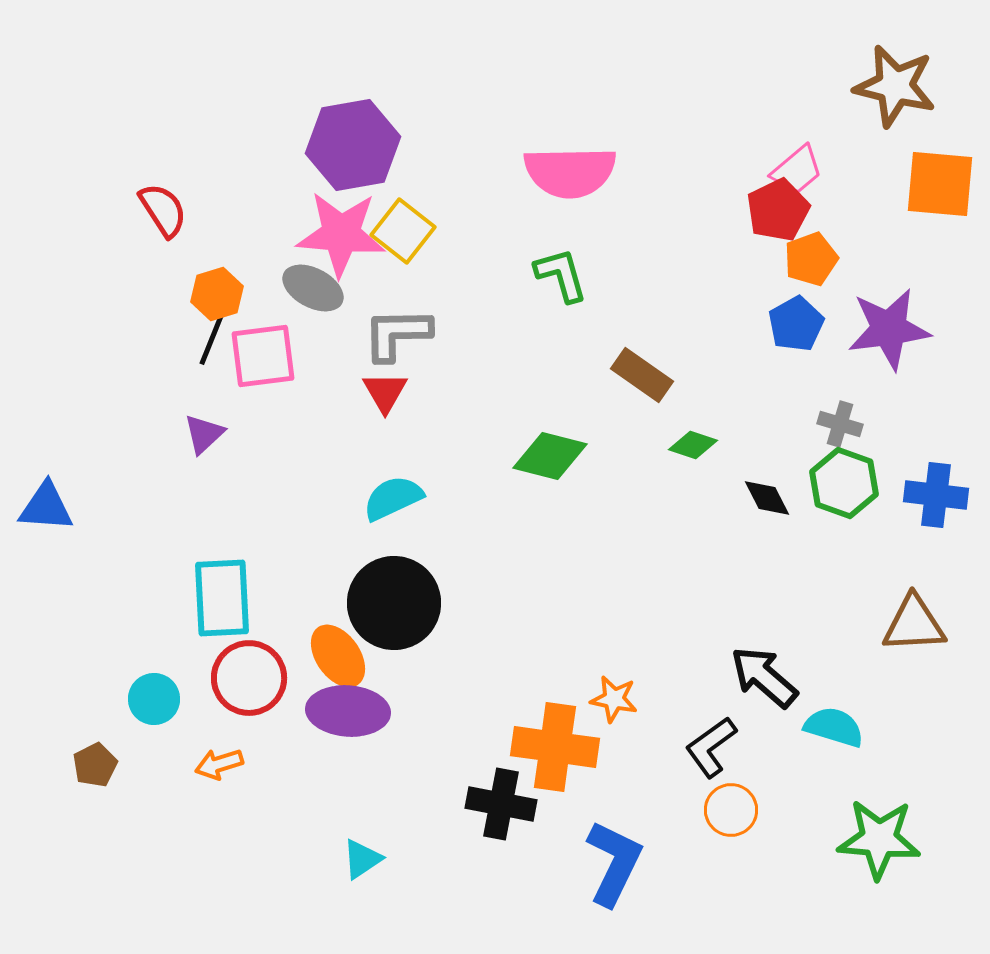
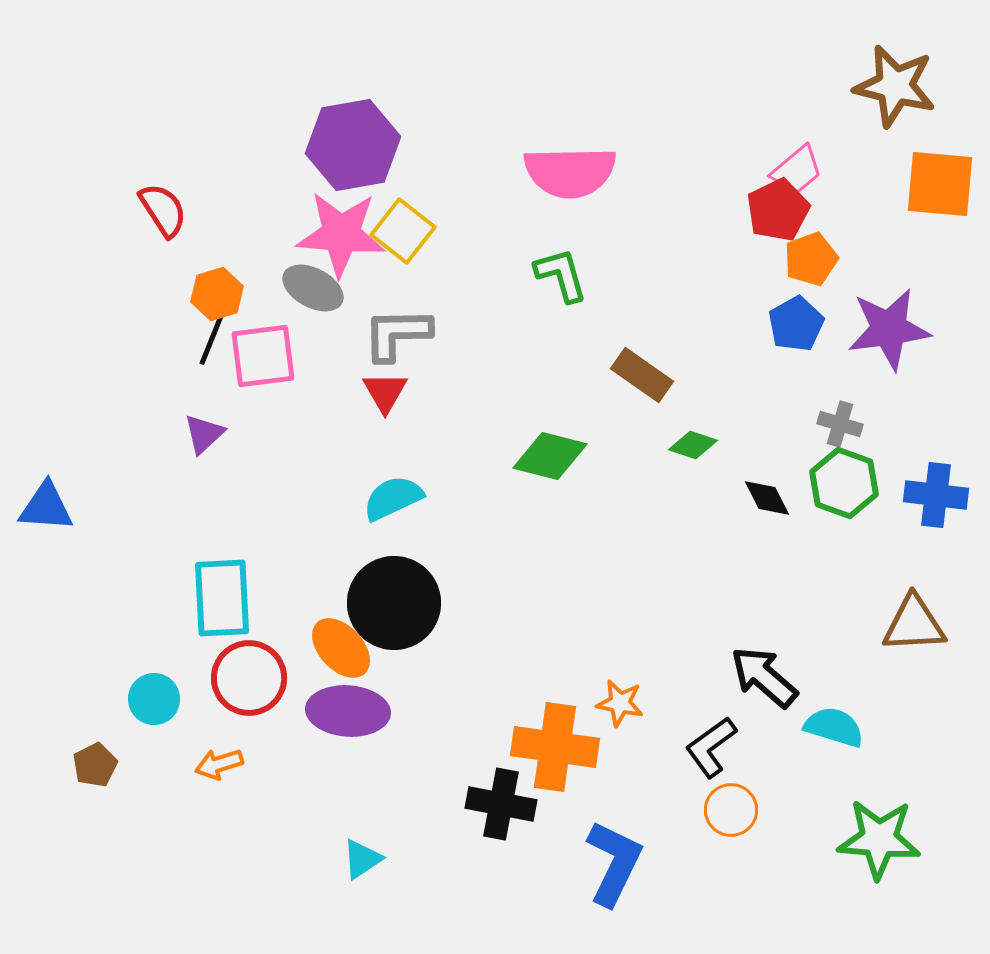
orange ellipse at (338, 656): moved 3 px right, 8 px up; rotated 8 degrees counterclockwise
orange star at (614, 699): moved 6 px right, 4 px down
